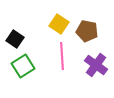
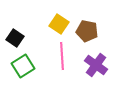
black square: moved 1 px up
